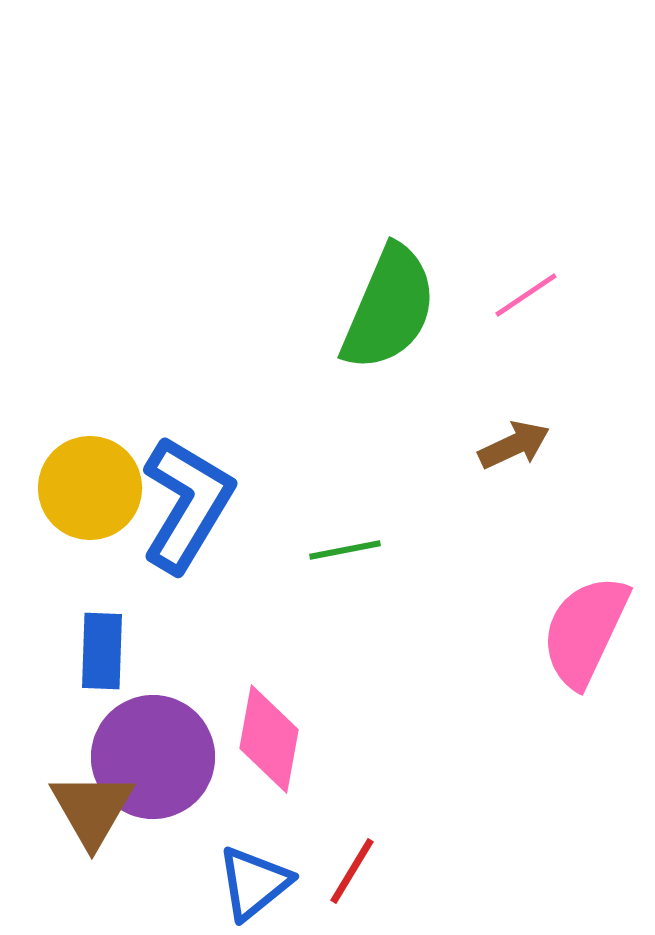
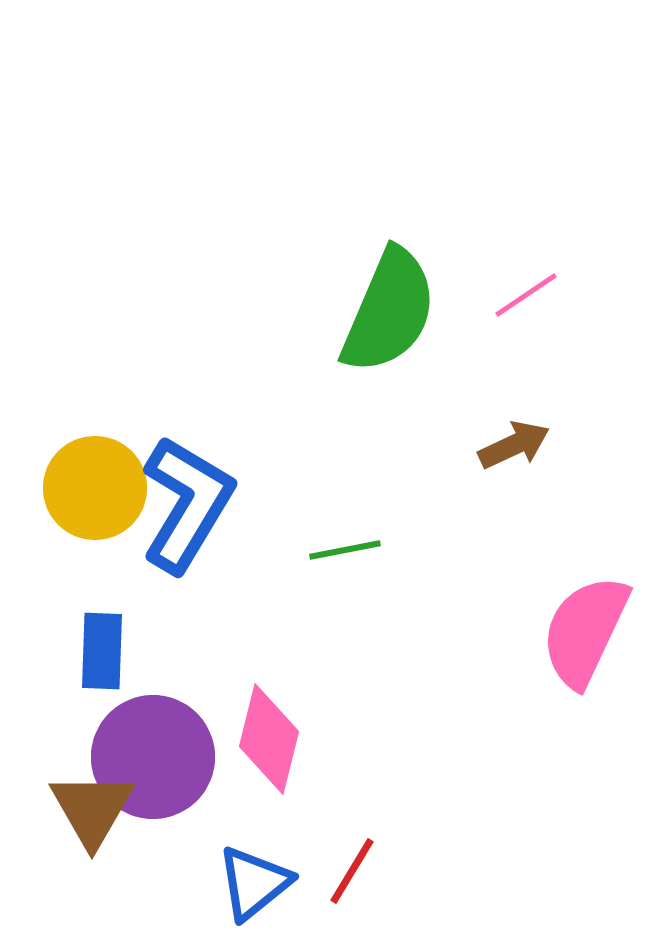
green semicircle: moved 3 px down
yellow circle: moved 5 px right
pink diamond: rotated 4 degrees clockwise
